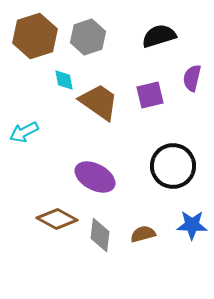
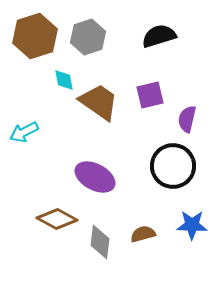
purple semicircle: moved 5 px left, 41 px down
gray diamond: moved 7 px down
